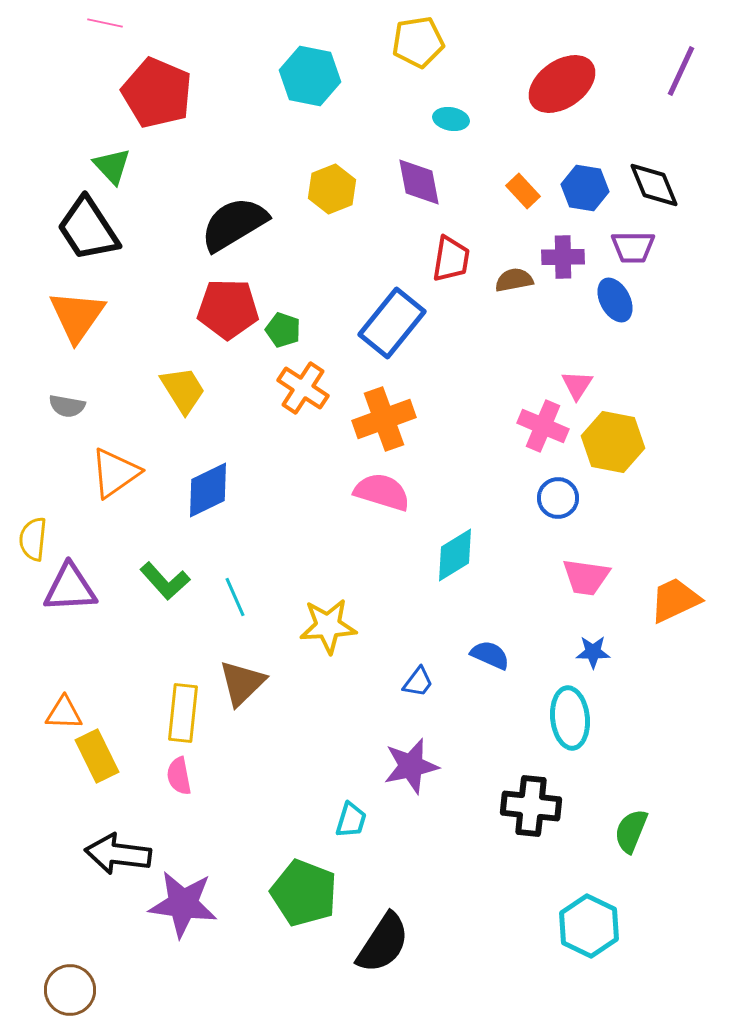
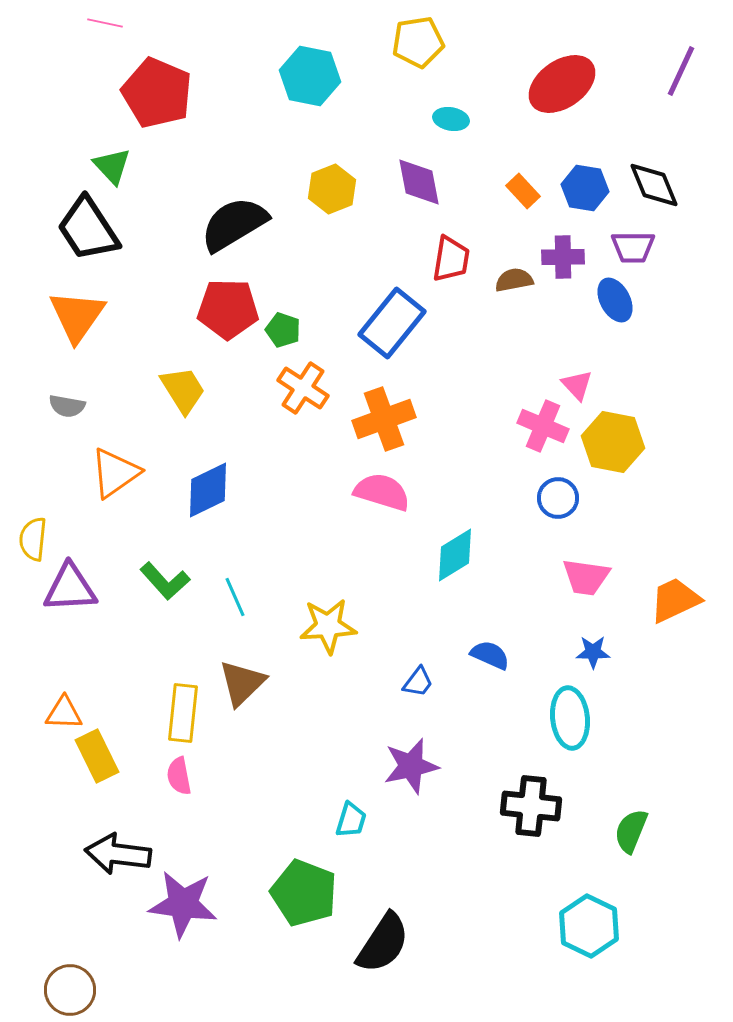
pink triangle at (577, 385): rotated 16 degrees counterclockwise
